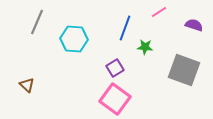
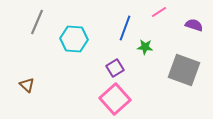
pink square: rotated 12 degrees clockwise
